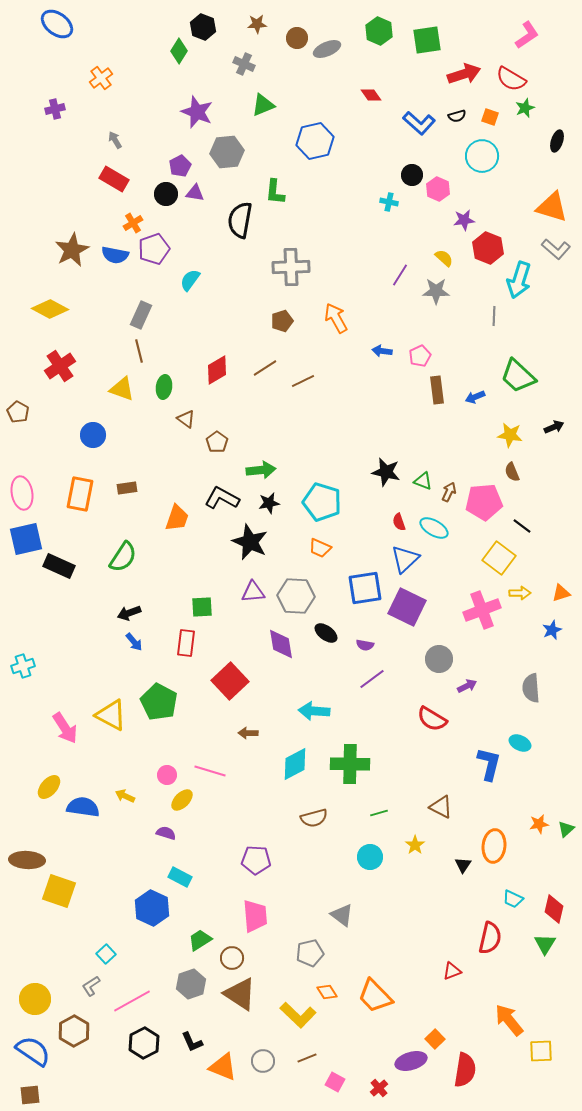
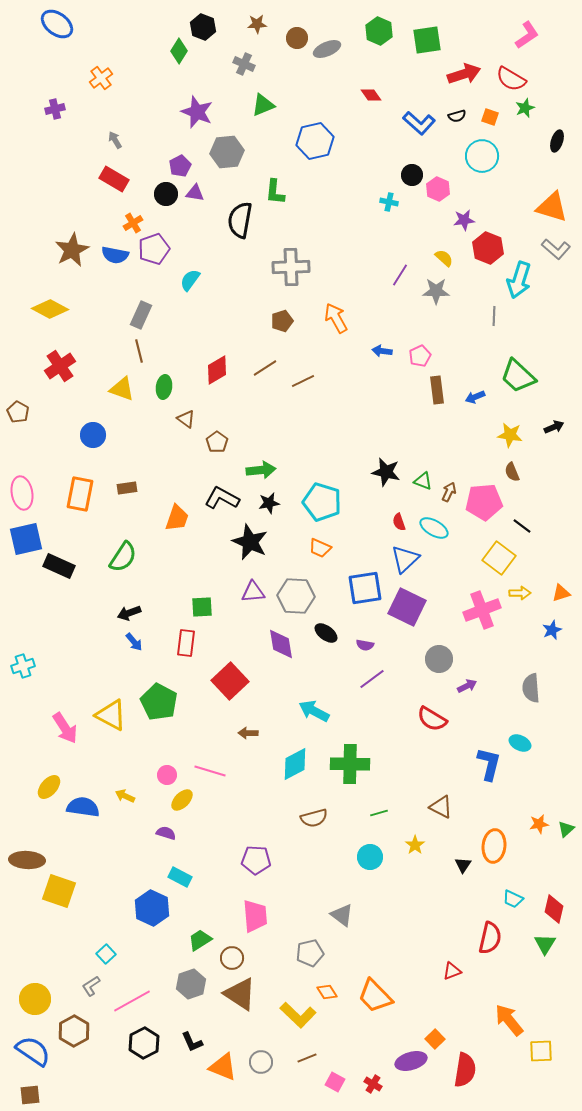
cyan arrow at (314, 711): rotated 24 degrees clockwise
gray circle at (263, 1061): moved 2 px left, 1 px down
red cross at (379, 1088): moved 6 px left, 4 px up; rotated 18 degrees counterclockwise
